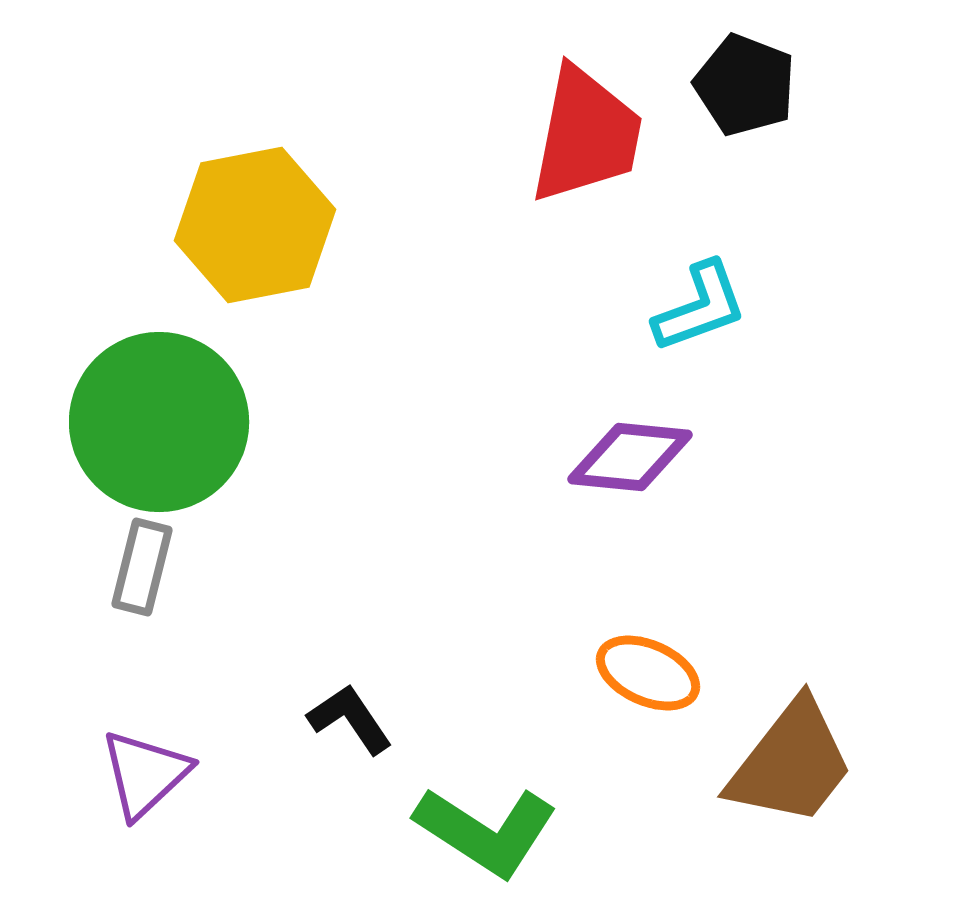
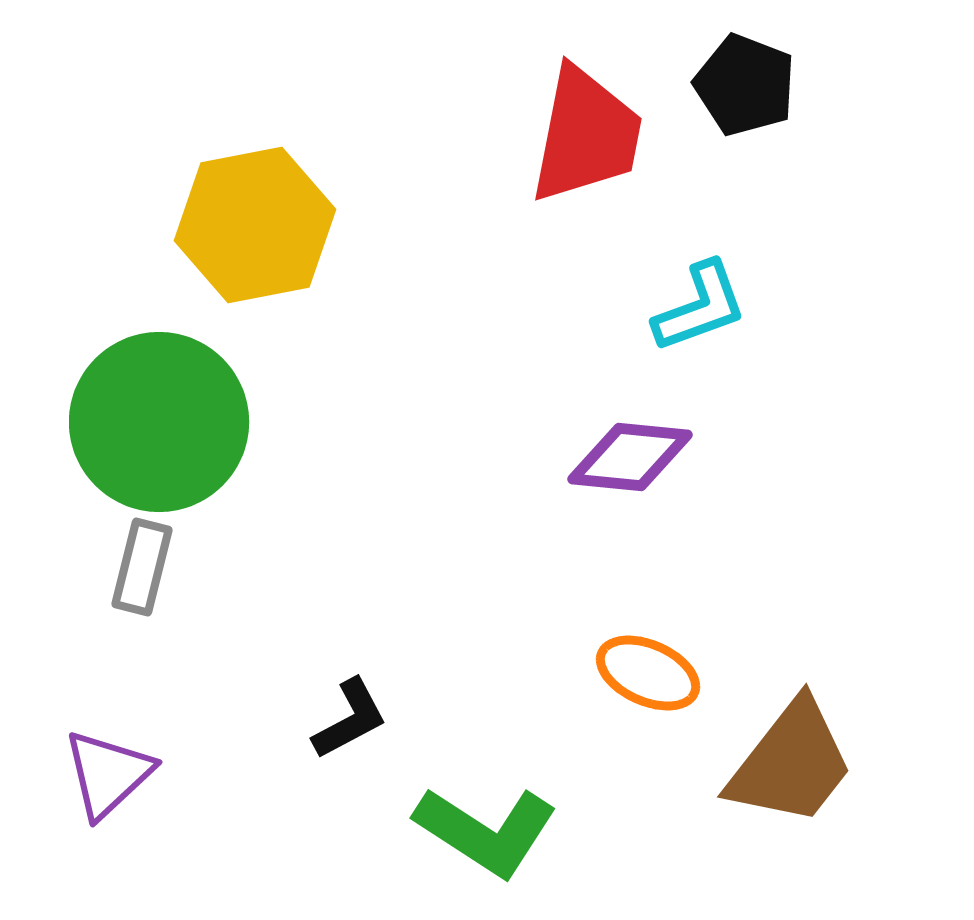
black L-shape: rotated 96 degrees clockwise
purple triangle: moved 37 px left
